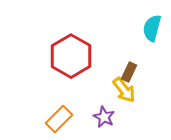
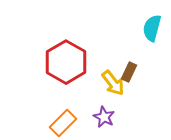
red hexagon: moved 5 px left, 6 px down
yellow arrow: moved 11 px left, 7 px up
orange rectangle: moved 4 px right, 4 px down
